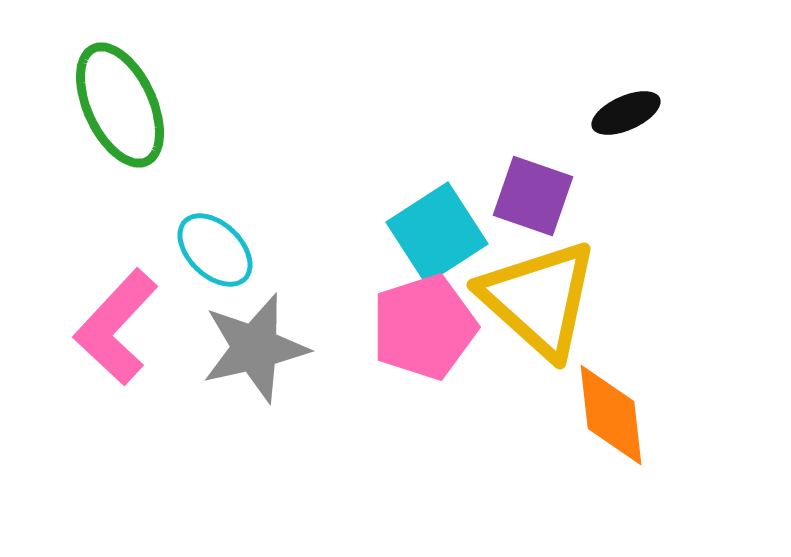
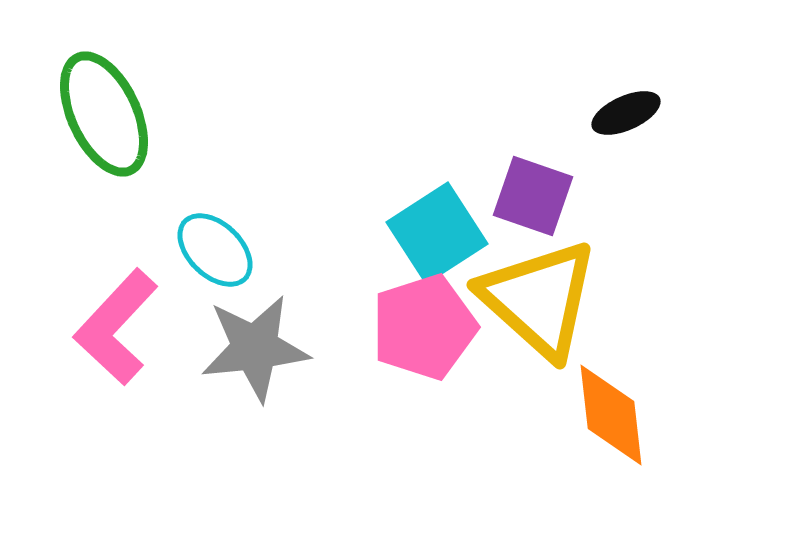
green ellipse: moved 16 px left, 9 px down
gray star: rotated 7 degrees clockwise
